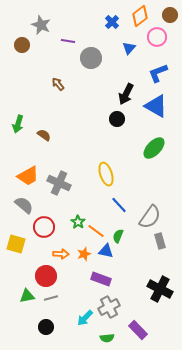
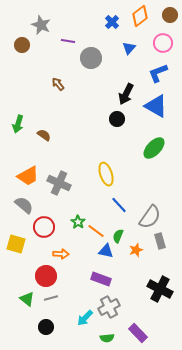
pink circle at (157, 37): moved 6 px right, 6 px down
orange star at (84, 254): moved 52 px right, 4 px up
green triangle at (27, 296): moved 3 px down; rotated 49 degrees clockwise
purple rectangle at (138, 330): moved 3 px down
